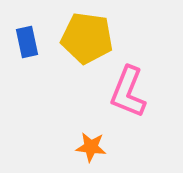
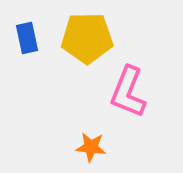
yellow pentagon: rotated 9 degrees counterclockwise
blue rectangle: moved 4 px up
